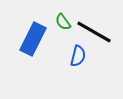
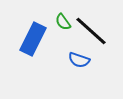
black line: moved 3 px left, 1 px up; rotated 12 degrees clockwise
blue semicircle: moved 1 px right, 4 px down; rotated 95 degrees clockwise
